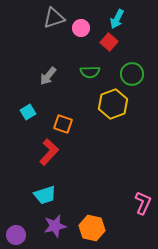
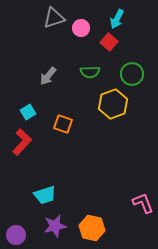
red L-shape: moved 27 px left, 10 px up
pink L-shape: rotated 45 degrees counterclockwise
